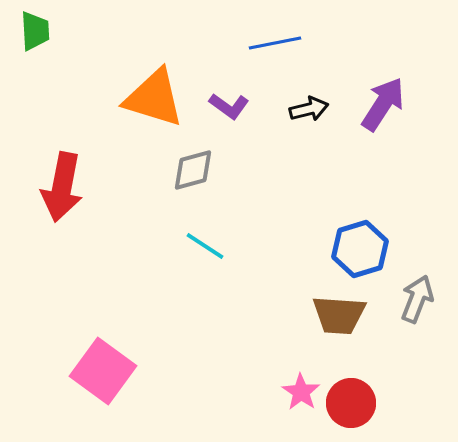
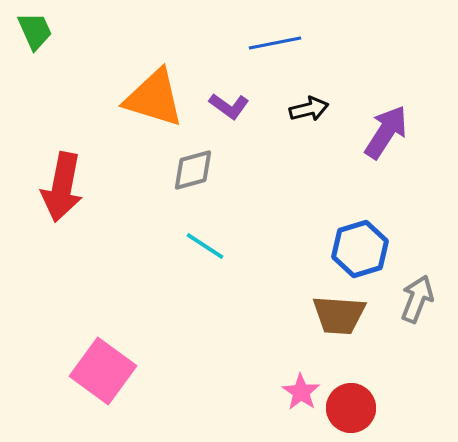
green trapezoid: rotated 21 degrees counterclockwise
purple arrow: moved 3 px right, 28 px down
red circle: moved 5 px down
